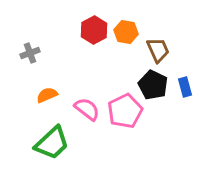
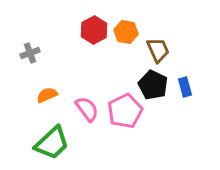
pink semicircle: rotated 16 degrees clockwise
